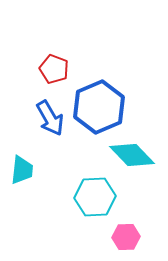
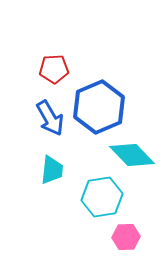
red pentagon: rotated 24 degrees counterclockwise
cyan trapezoid: moved 30 px right
cyan hexagon: moved 7 px right; rotated 6 degrees counterclockwise
